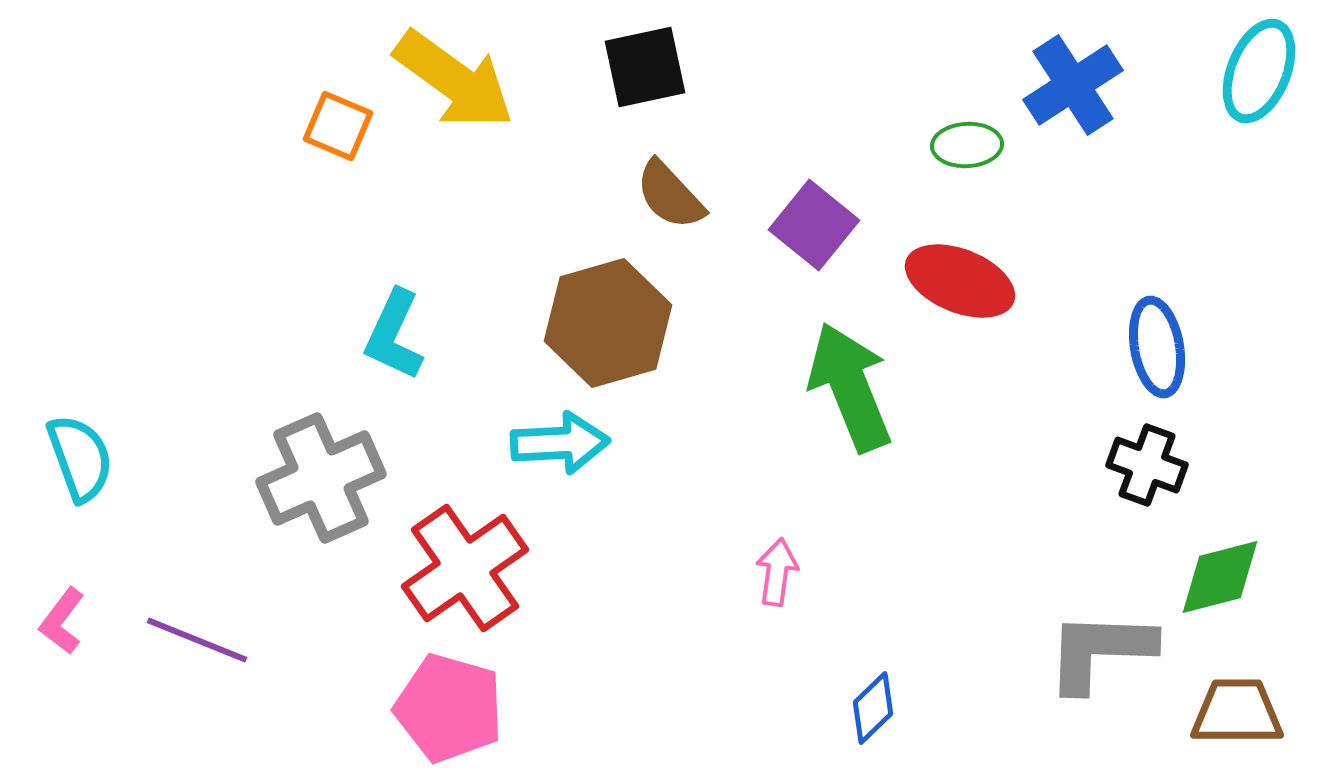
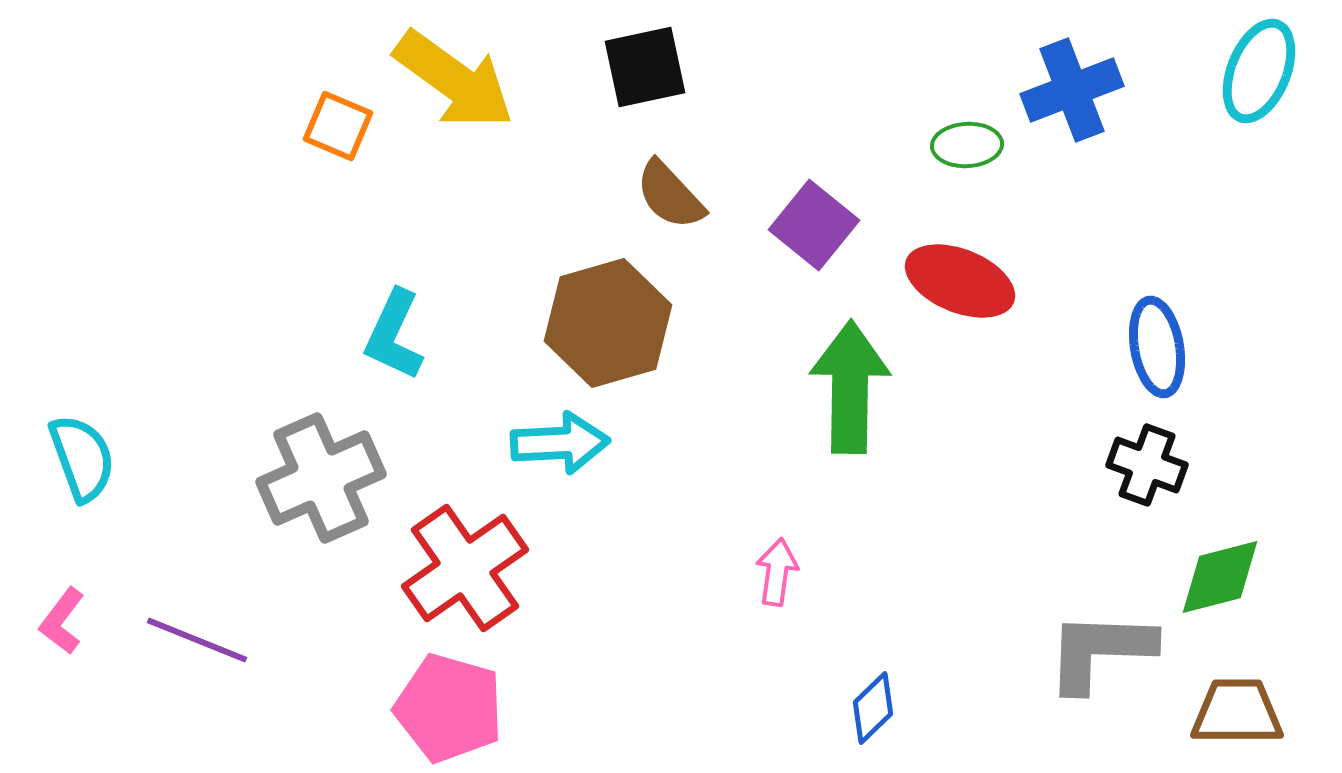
blue cross: moved 1 px left, 5 px down; rotated 12 degrees clockwise
green arrow: rotated 23 degrees clockwise
cyan semicircle: moved 2 px right
